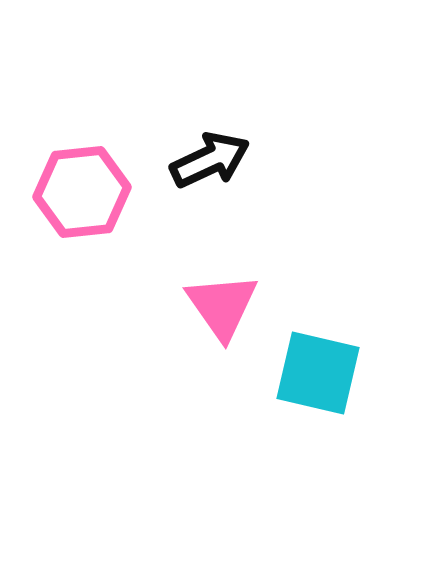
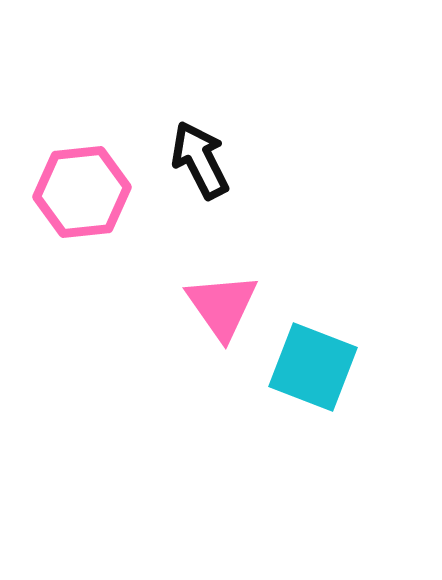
black arrow: moved 10 px left; rotated 92 degrees counterclockwise
cyan square: moved 5 px left, 6 px up; rotated 8 degrees clockwise
